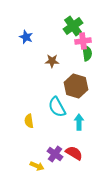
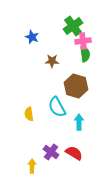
blue star: moved 6 px right
green semicircle: moved 2 px left, 1 px down
yellow semicircle: moved 7 px up
purple cross: moved 4 px left, 2 px up
yellow arrow: moved 5 px left; rotated 112 degrees counterclockwise
